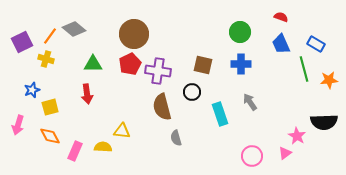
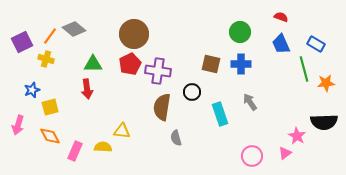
brown square: moved 8 px right, 1 px up
orange star: moved 3 px left, 3 px down
red arrow: moved 5 px up
brown semicircle: rotated 24 degrees clockwise
